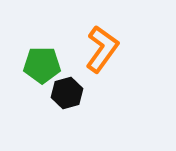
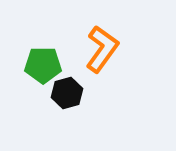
green pentagon: moved 1 px right
